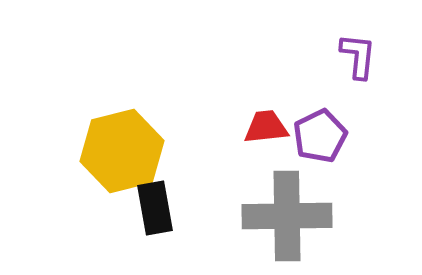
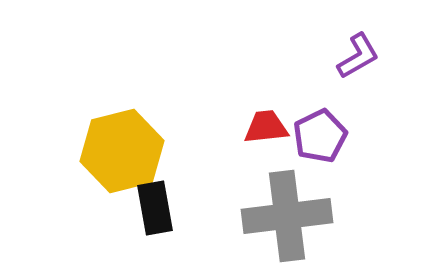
purple L-shape: rotated 54 degrees clockwise
gray cross: rotated 6 degrees counterclockwise
